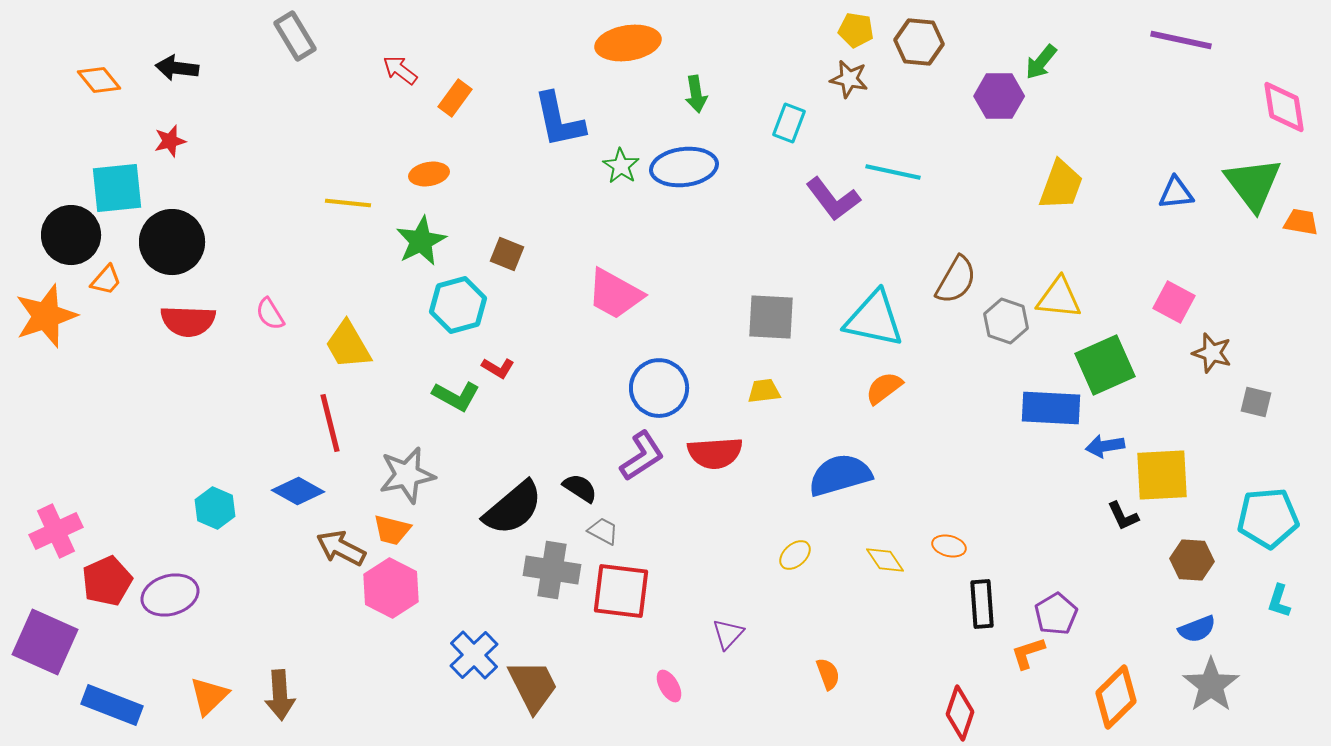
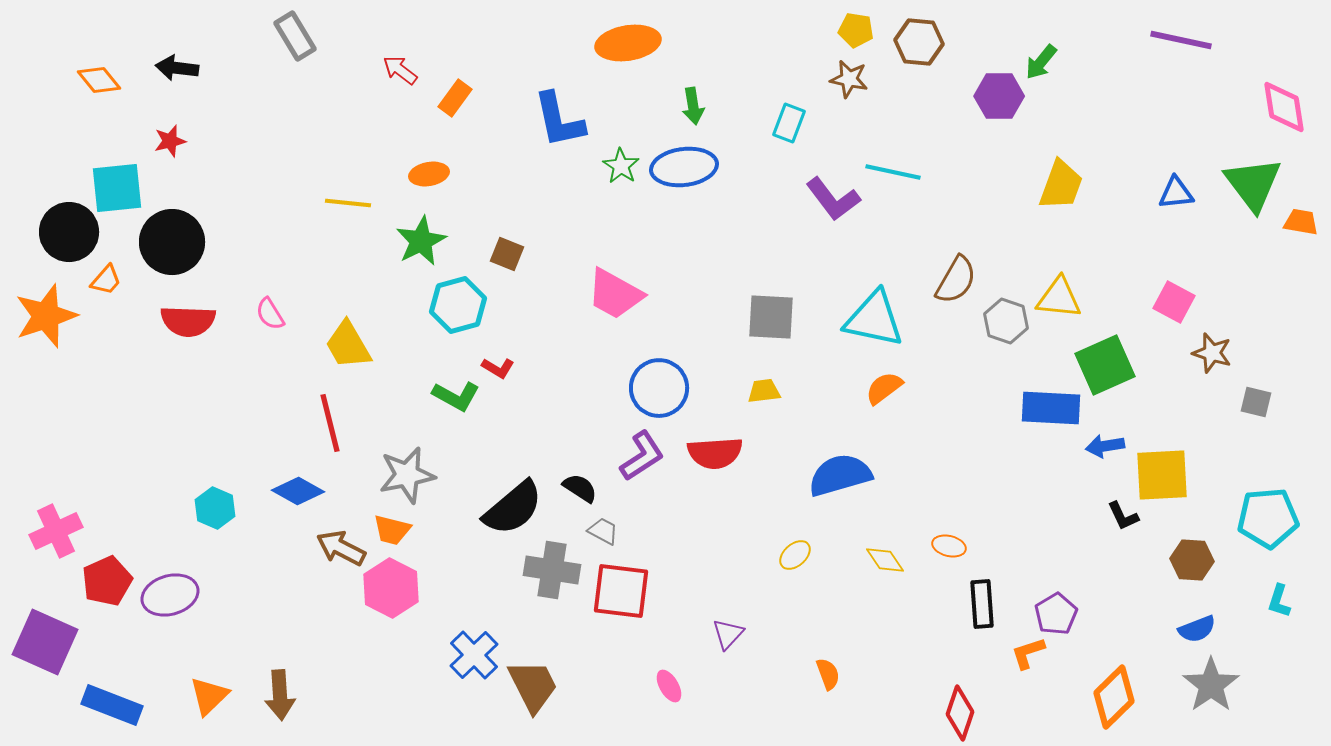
green arrow at (696, 94): moved 3 px left, 12 px down
black circle at (71, 235): moved 2 px left, 3 px up
orange diamond at (1116, 697): moved 2 px left
